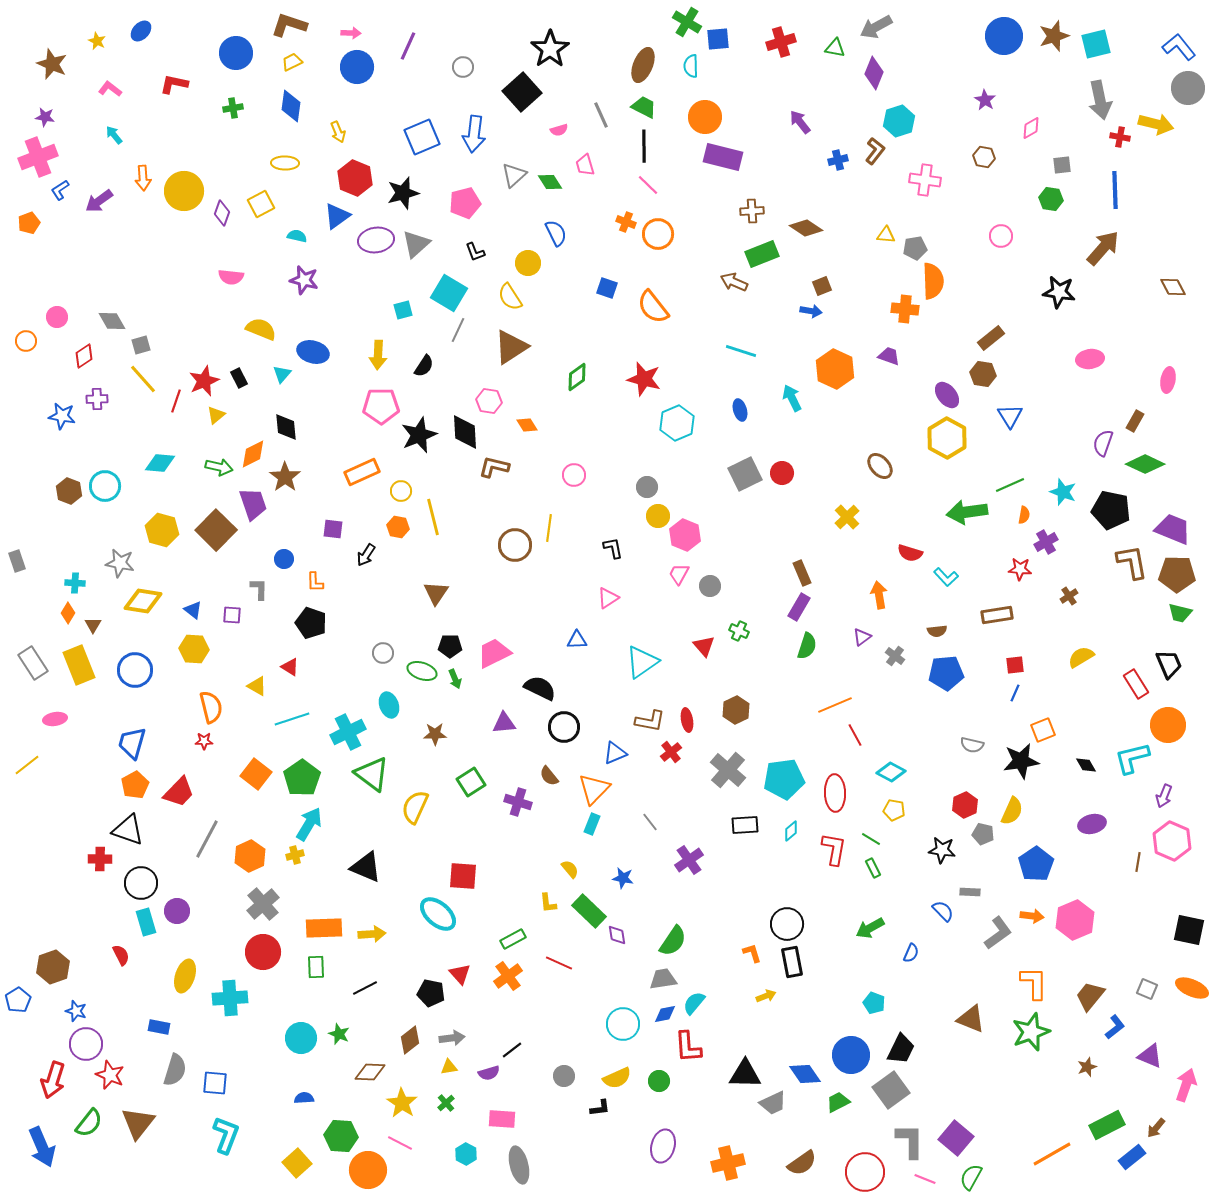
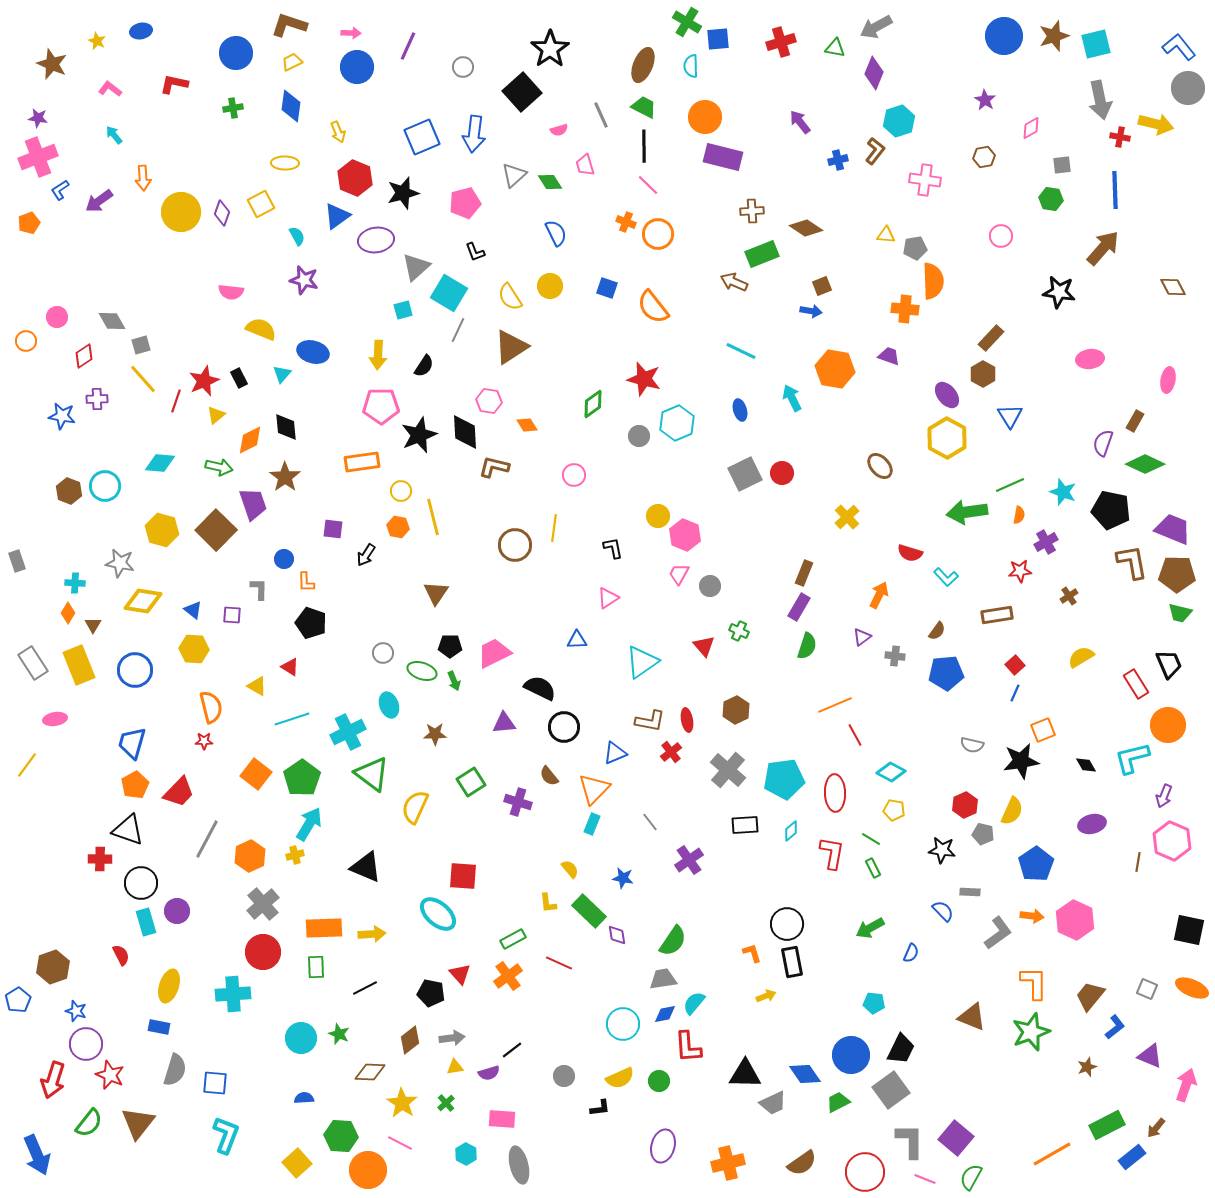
blue ellipse at (141, 31): rotated 35 degrees clockwise
purple star at (45, 117): moved 7 px left, 1 px down
brown hexagon at (984, 157): rotated 20 degrees counterclockwise
yellow circle at (184, 191): moved 3 px left, 21 px down
cyan semicircle at (297, 236): rotated 48 degrees clockwise
gray triangle at (416, 244): moved 23 px down
yellow circle at (528, 263): moved 22 px right, 23 px down
pink semicircle at (231, 277): moved 15 px down
brown rectangle at (991, 338): rotated 8 degrees counterclockwise
cyan line at (741, 351): rotated 8 degrees clockwise
orange hexagon at (835, 369): rotated 15 degrees counterclockwise
brown hexagon at (983, 374): rotated 20 degrees clockwise
green diamond at (577, 377): moved 16 px right, 27 px down
orange diamond at (253, 454): moved 3 px left, 14 px up
orange rectangle at (362, 472): moved 10 px up; rotated 16 degrees clockwise
gray circle at (647, 487): moved 8 px left, 51 px up
orange semicircle at (1024, 515): moved 5 px left
yellow line at (549, 528): moved 5 px right
red star at (1020, 569): moved 2 px down; rotated 10 degrees counterclockwise
brown rectangle at (802, 573): moved 2 px right; rotated 45 degrees clockwise
orange L-shape at (315, 582): moved 9 px left
orange arrow at (879, 595): rotated 36 degrees clockwise
brown semicircle at (937, 631): rotated 48 degrees counterclockwise
gray cross at (895, 656): rotated 30 degrees counterclockwise
red square at (1015, 665): rotated 36 degrees counterclockwise
green arrow at (455, 679): moved 1 px left, 2 px down
yellow line at (27, 765): rotated 16 degrees counterclockwise
red L-shape at (834, 849): moved 2 px left, 4 px down
pink hexagon at (1075, 920): rotated 12 degrees counterclockwise
yellow ellipse at (185, 976): moved 16 px left, 10 px down
cyan cross at (230, 998): moved 3 px right, 4 px up
cyan pentagon at (874, 1003): rotated 15 degrees counterclockwise
brown triangle at (971, 1019): moved 1 px right, 2 px up
yellow triangle at (449, 1067): moved 6 px right
yellow semicircle at (617, 1078): moved 3 px right
blue arrow at (42, 1147): moved 5 px left, 8 px down
